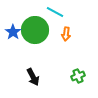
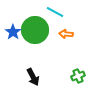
orange arrow: rotated 88 degrees clockwise
